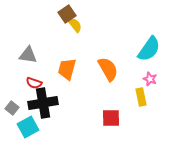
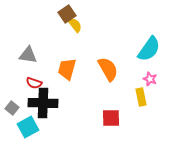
black cross: rotated 12 degrees clockwise
